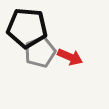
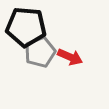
black pentagon: moved 1 px left, 1 px up
